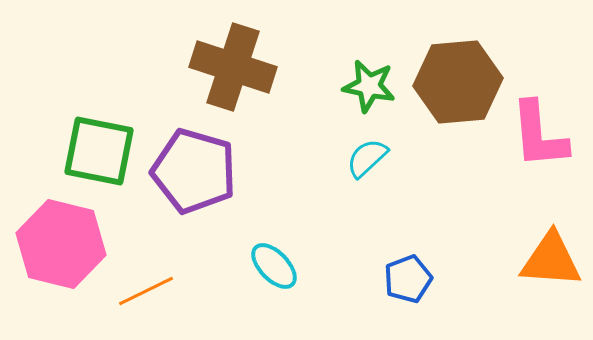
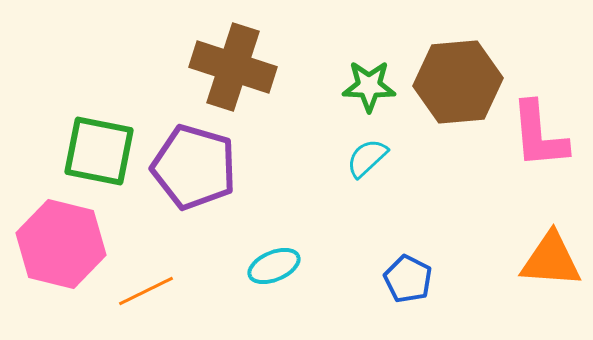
green star: rotated 10 degrees counterclockwise
purple pentagon: moved 4 px up
cyan ellipse: rotated 69 degrees counterclockwise
blue pentagon: rotated 24 degrees counterclockwise
